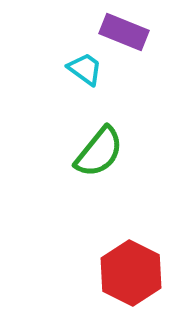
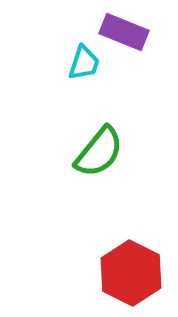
cyan trapezoid: moved 1 px left, 6 px up; rotated 72 degrees clockwise
